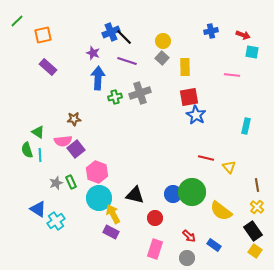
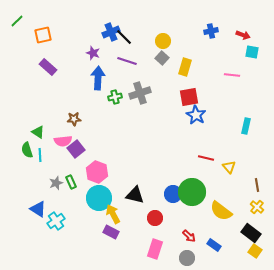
yellow rectangle at (185, 67): rotated 18 degrees clockwise
black rectangle at (253, 231): moved 2 px left, 2 px down; rotated 18 degrees counterclockwise
